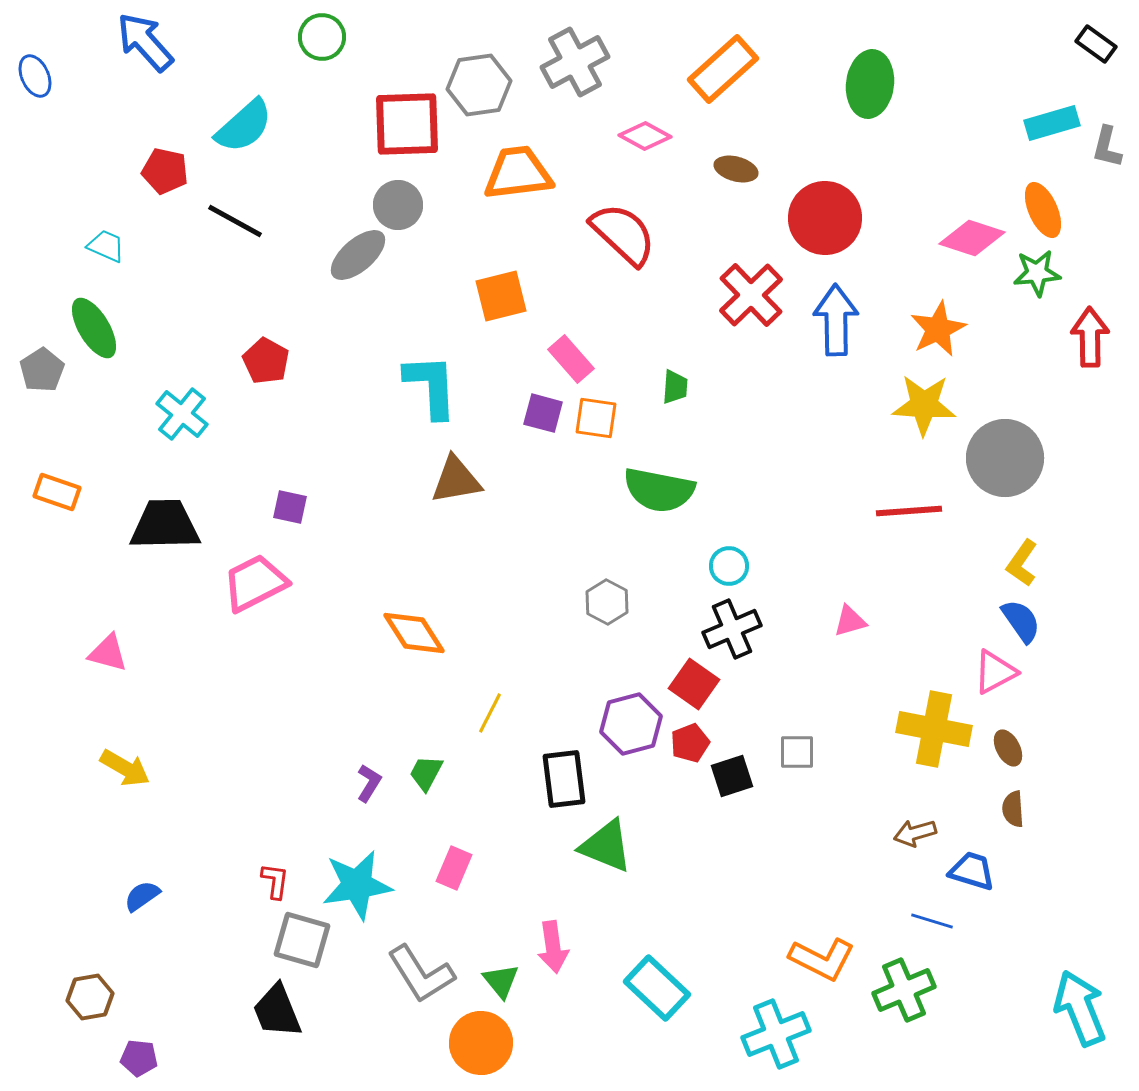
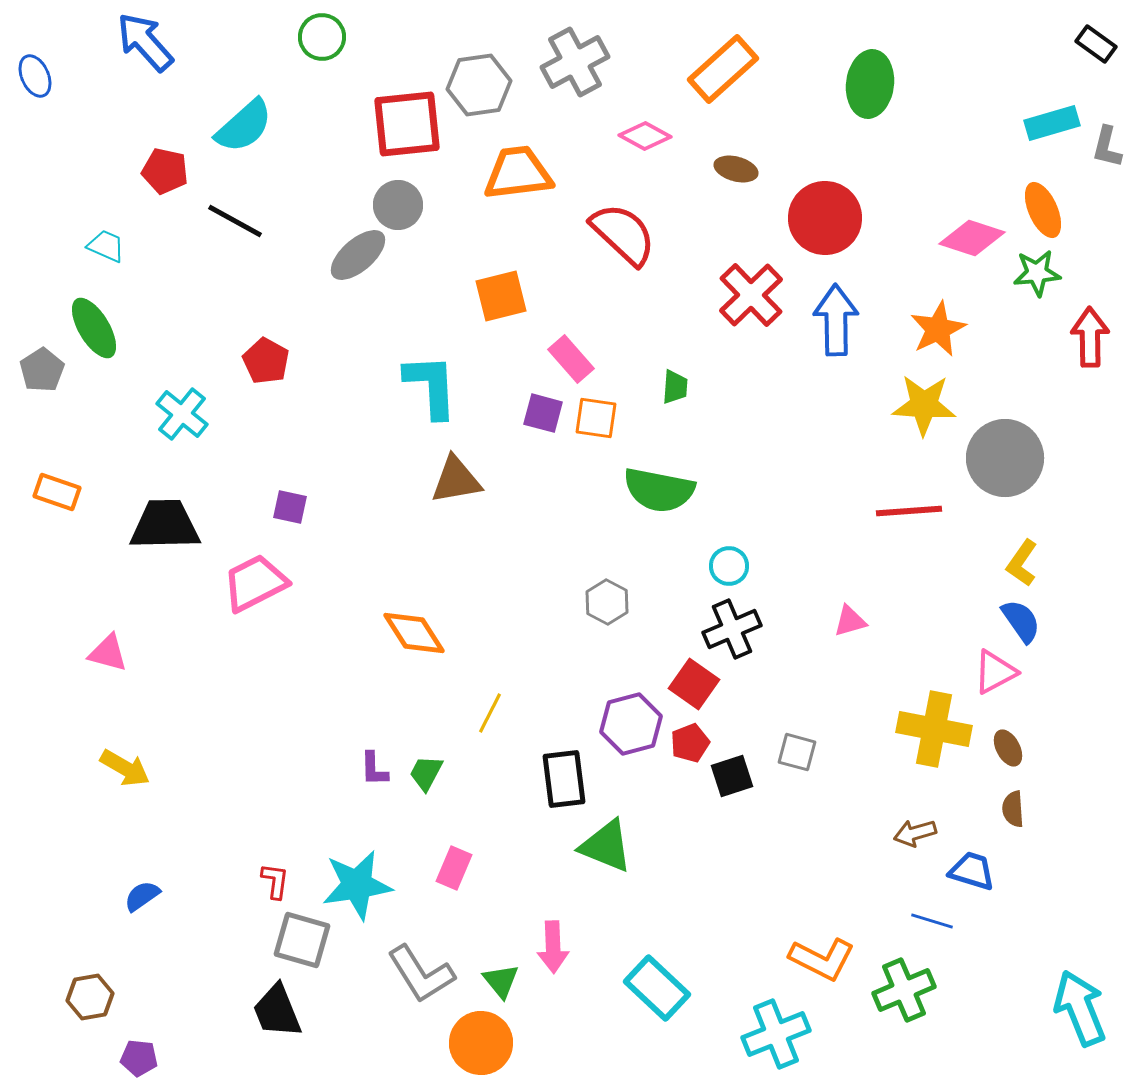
red square at (407, 124): rotated 4 degrees counterclockwise
gray square at (797, 752): rotated 15 degrees clockwise
purple L-shape at (369, 783): moved 5 px right, 14 px up; rotated 147 degrees clockwise
pink arrow at (553, 947): rotated 6 degrees clockwise
